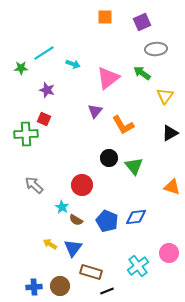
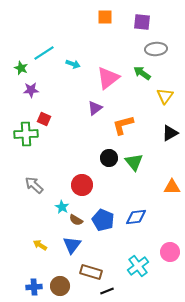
purple square: rotated 30 degrees clockwise
green star: rotated 24 degrees clockwise
purple star: moved 16 px left; rotated 21 degrees counterclockwise
purple triangle: moved 3 px up; rotated 14 degrees clockwise
orange L-shape: rotated 105 degrees clockwise
green triangle: moved 4 px up
orange triangle: rotated 18 degrees counterclockwise
blue pentagon: moved 4 px left, 1 px up
yellow arrow: moved 10 px left, 1 px down
blue triangle: moved 1 px left, 3 px up
pink circle: moved 1 px right, 1 px up
